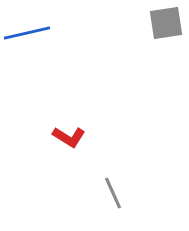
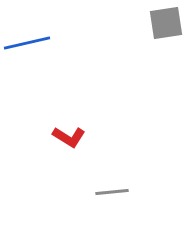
blue line: moved 10 px down
gray line: moved 1 px left, 1 px up; rotated 72 degrees counterclockwise
